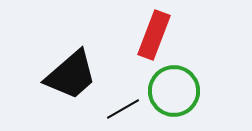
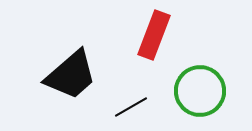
green circle: moved 26 px right
black line: moved 8 px right, 2 px up
